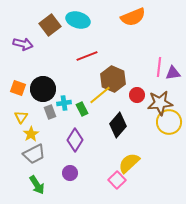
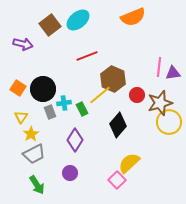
cyan ellipse: rotated 55 degrees counterclockwise
orange square: rotated 14 degrees clockwise
brown star: rotated 10 degrees counterclockwise
